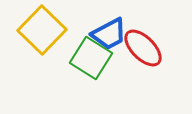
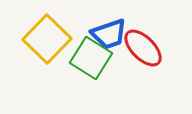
yellow square: moved 5 px right, 9 px down
blue trapezoid: rotated 9 degrees clockwise
